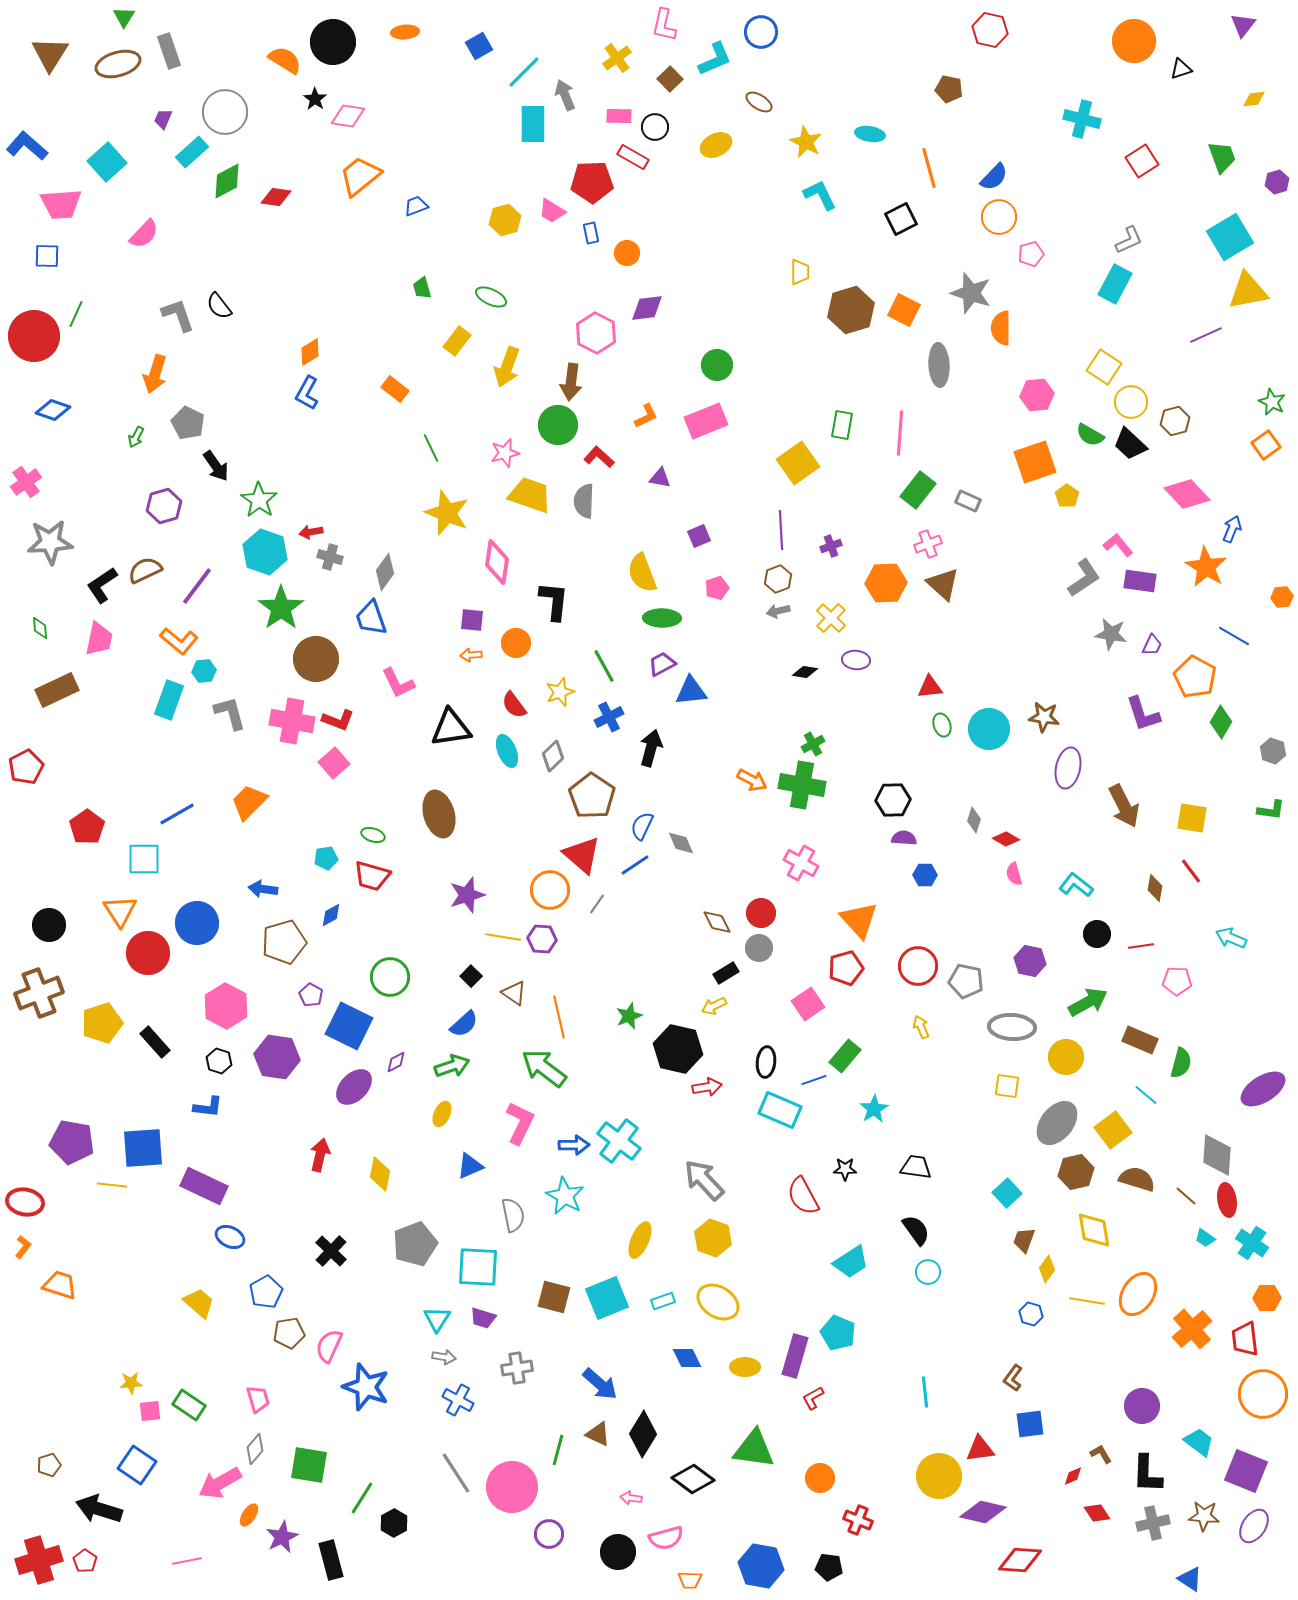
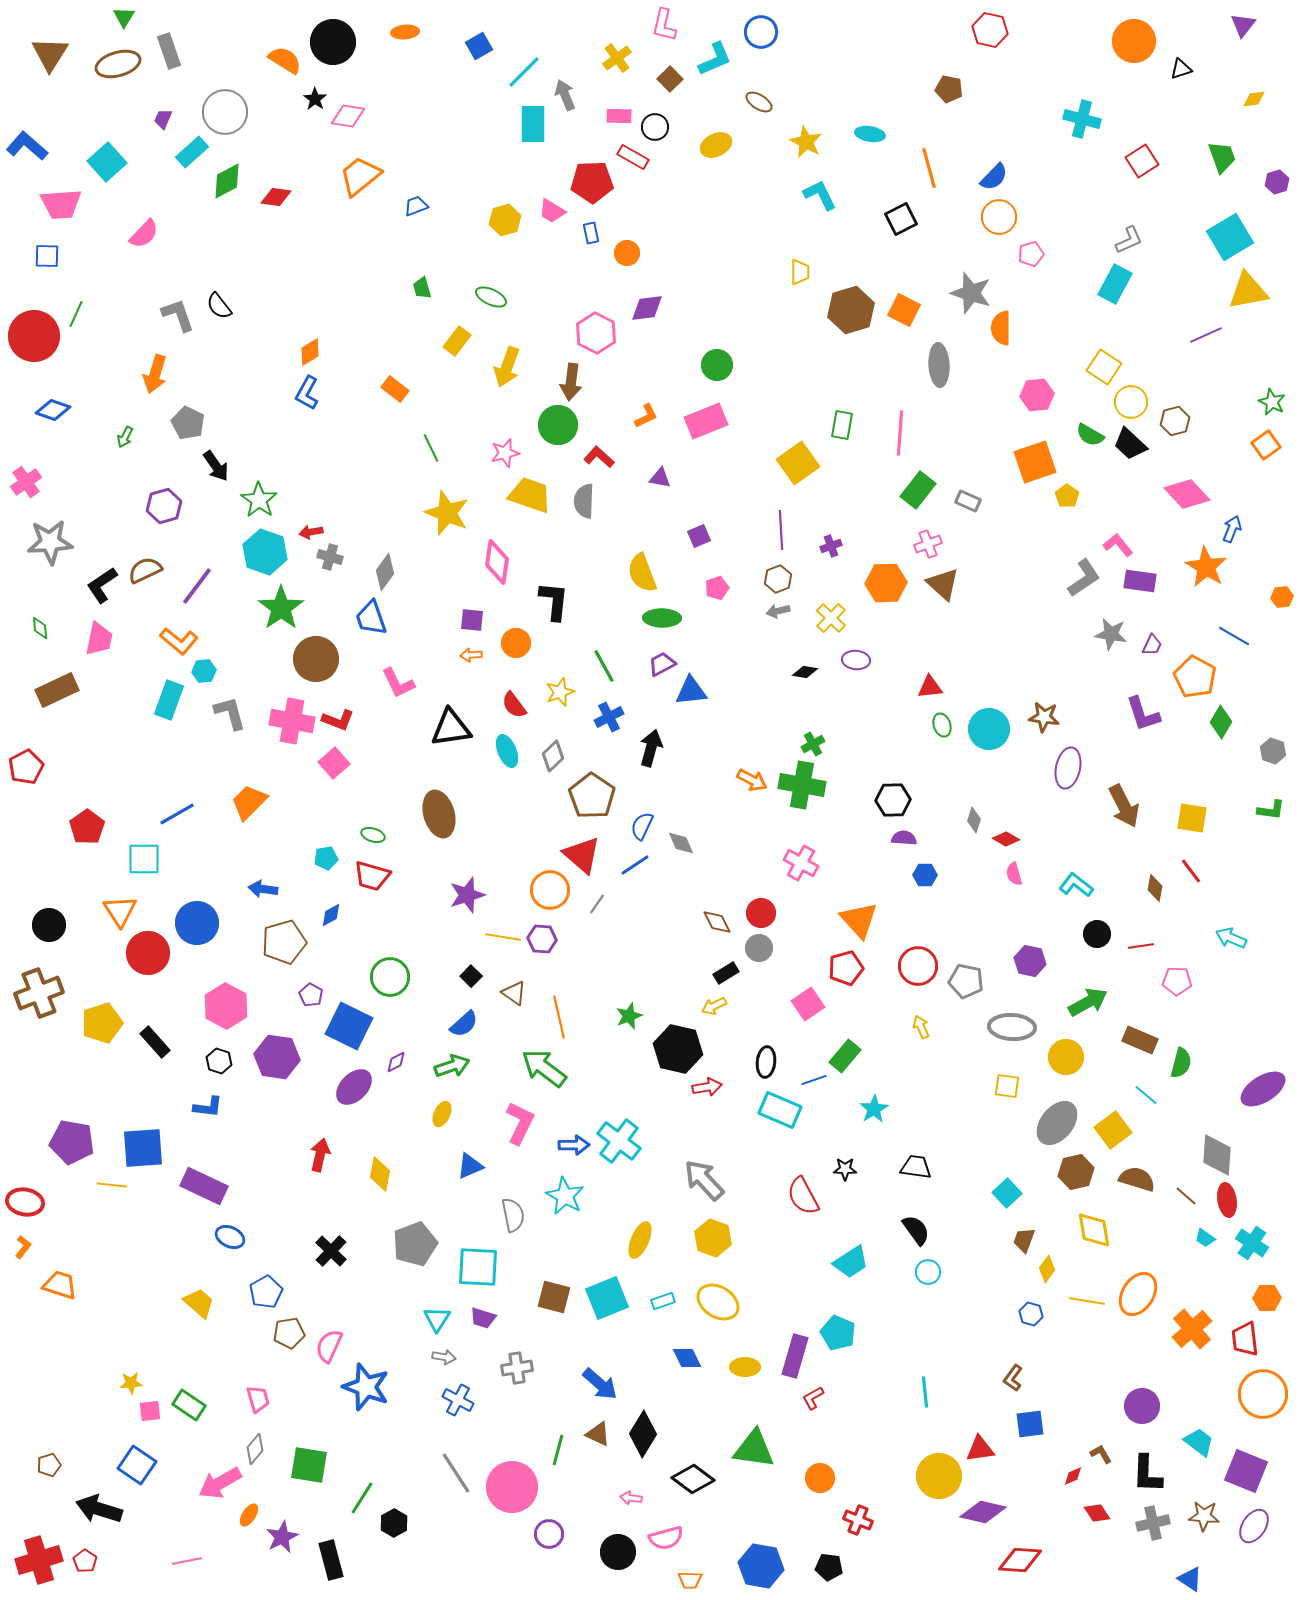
green arrow at (136, 437): moved 11 px left
